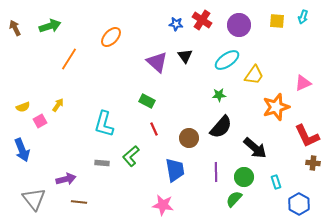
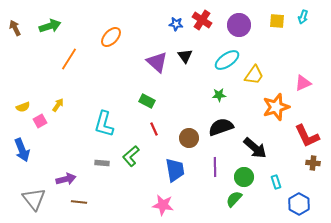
black semicircle: rotated 150 degrees counterclockwise
purple line: moved 1 px left, 5 px up
